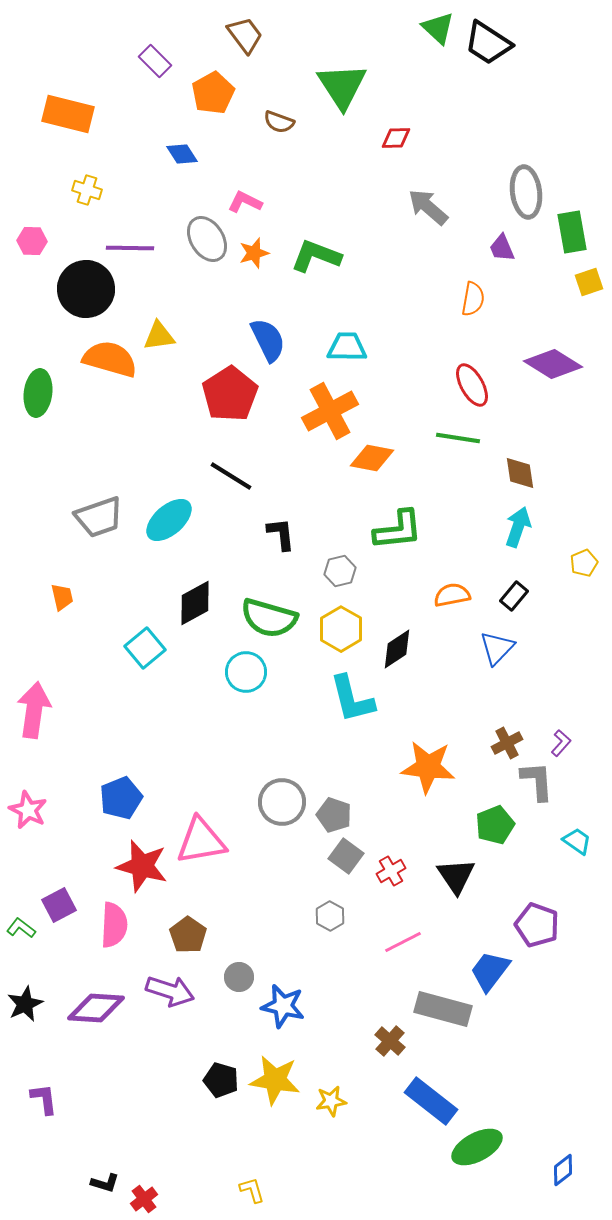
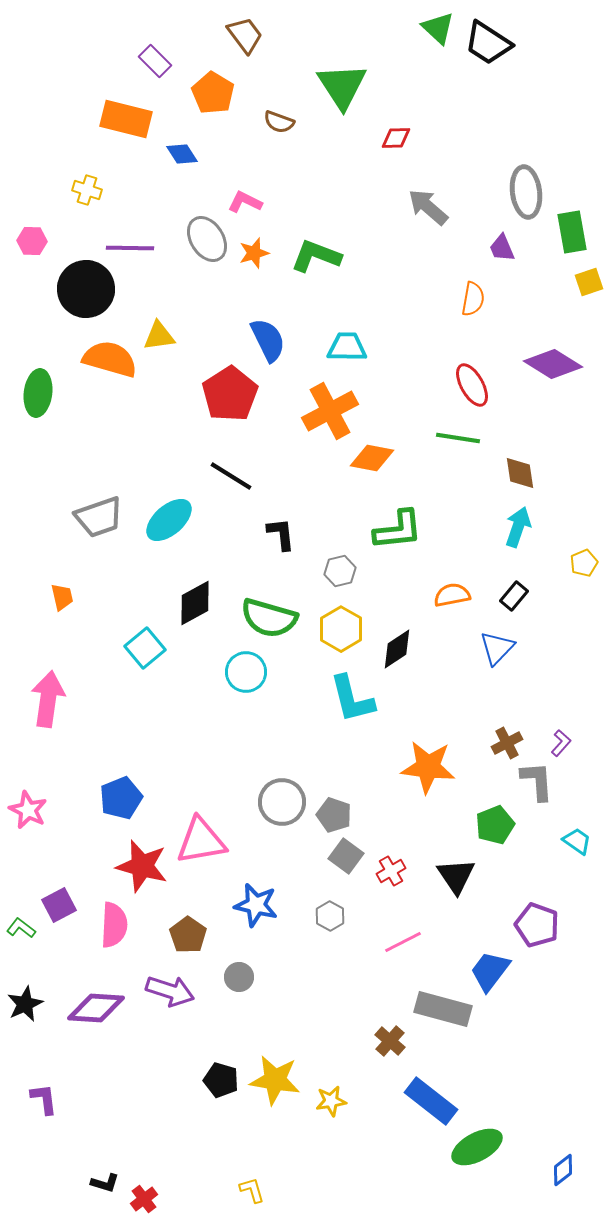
orange pentagon at (213, 93): rotated 12 degrees counterclockwise
orange rectangle at (68, 114): moved 58 px right, 5 px down
pink arrow at (34, 710): moved 14 px right, 11 px up
blue star at (283, 1006): moved 27 px left, 101 px up
